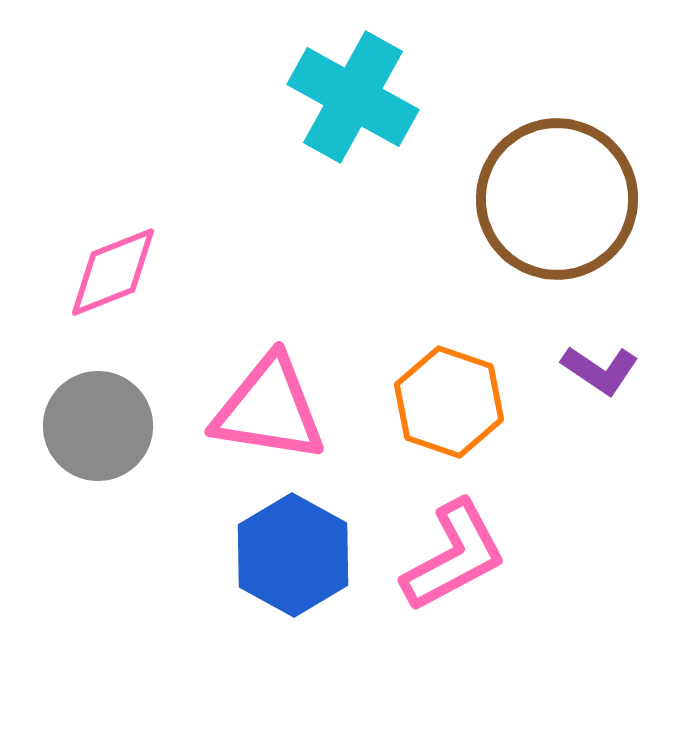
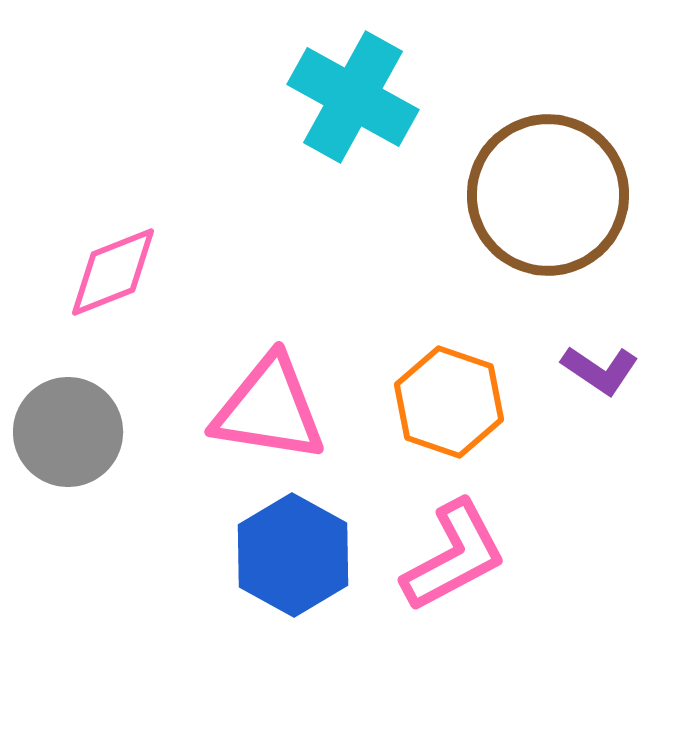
brown circle: moved 9 px left, 4 px up
gray circle: moved 30 px left, 6 px down
